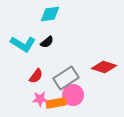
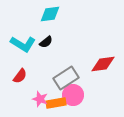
black semicircle: moved 1 px left
red diamond: moved 1 px left, 3 px up; rotated 25 degrees counterclockwise
red semicircle: moved 16 px left
pink star: rotated 21 degrees clockwise
